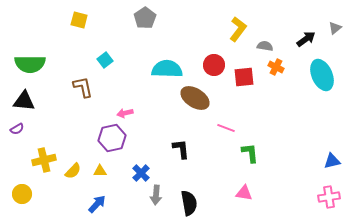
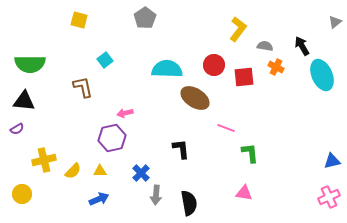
gray triangle: moved 6 px up
black arrow: moved 4 px left, 7 px down; rotated 84 degrees counterclockwise
pink cross: rotated 15 degrees counterclockwise
blue arrow: moved 2 px right, 5 px up; rotated 24 degrees clockwise
